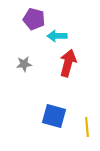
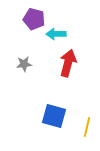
cyan arrow: moved 1 px left, 2 px up
yellow line: rotated 18 degrees clockwise
